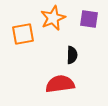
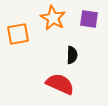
orange star: rotated 20 degrees counterclockwise
orange square: moved 5 px left
red semicircle: rotated 32 degrees clockwise
